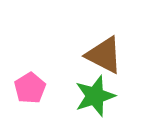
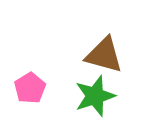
brown triangle: rotated 12 degrees counterclockwise
